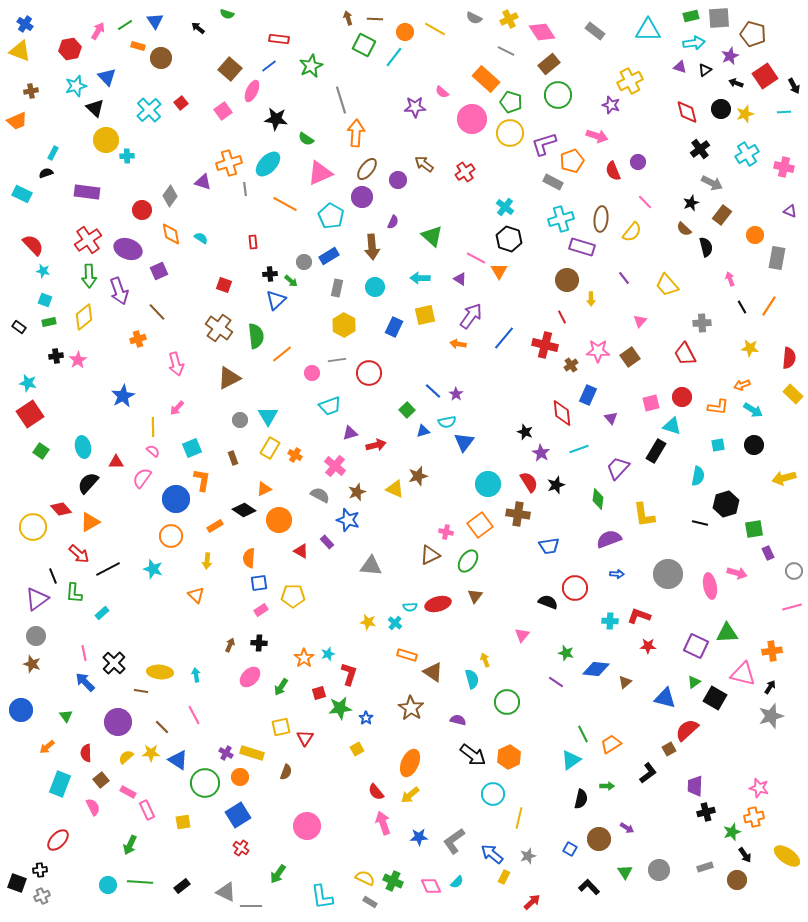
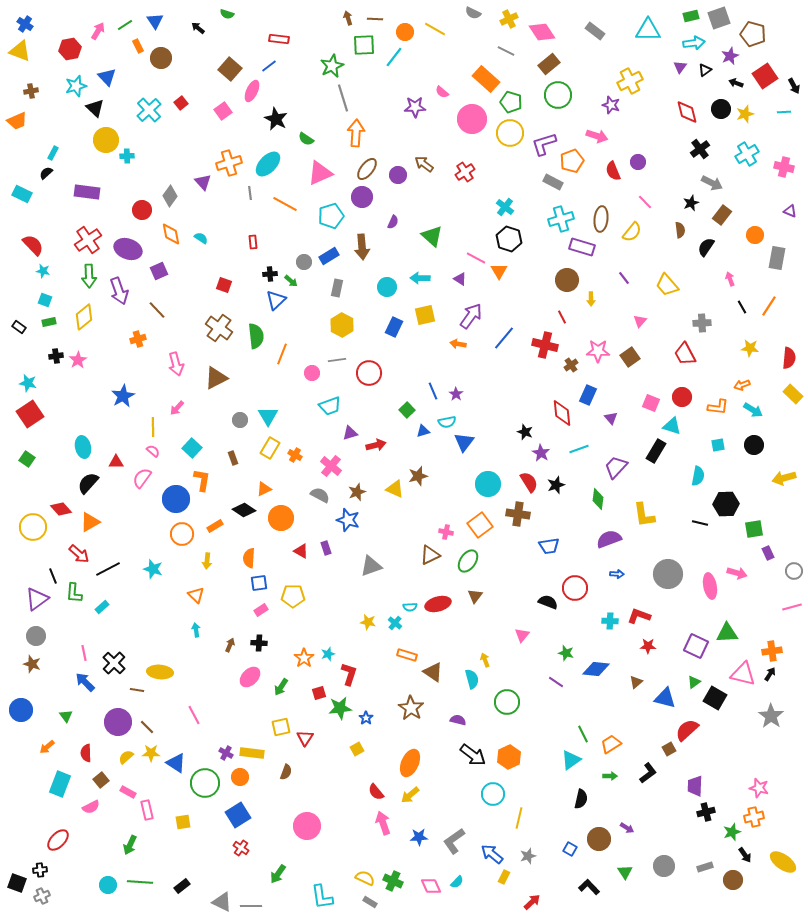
gray semicircle at (474, 18): moved 1 px left, 5 px up
gray square at (719, 18): rotated 15 degrees counterclockwise
green square at (364, 45): rotated 30 degrees counterclockwise
orange rectangle at (138, 46): rotated 48 degrees clockwise
green star at (311, 66): moved 21 px right
purple triangle at (680, 67): rotated 48 degrees clockwise
gray line at (341, 100): moved 2 px right, 2 px up
black star at (276, 119): rotated 20 degrees clockwise
black semicircle at (46, 173): rotated 24 degrees counterclockwise
purple circle at (398, 180): moved 5 px up
purple triangle at (203, 182): rotated 30 degrees clockwise
gray line at (245, 189): moved 5 px right, 4 px down
cyan pentagon at (331, 216): rotated 25 degrees clockwise
brown semicircle at (684, 229): moved 4 px left, 1 px down; rotated 140 degrees counterclockwise
brown arrow at (372, 247): moved 10 px left
black semicircle at (706, 247): rotated 132 degrees counterclockwise
cyan circle at (375, 287): moved 12 px right
brown line at (157, 312): moved 2 px up
yellow hexagon at (344, 325): moved 2 px left
orange line at (282, 354): rotated 30 degrees counterclockwise
brown triangle at (229, 378): moved 13 px left
blue line at (433, 391): rotated 24 degrees clockwise
pink square at (651, 403): rotated 36 degrees clockwise
cyan square at (192, 448): rotated 24 degrees counterclockwise
green square at (41, 451): moved 14 px left, 8 px down
pink cross at (335, 466): moved 4 px left
purple trapezoid at (618, 468): moved 2 px left, 1 px up
black hexagon at (726, 504): rotated 15 degrees clockwise
orange circle at (279, 520): moved 2 px right, 2 px up
orange circle at (171, 536): moved 11 px right, 2 px up
purple rectangle at (327, 542): moved 1 px left, 6 px down; rotated 24 degrees clockwise
gray triangle at (371, 566): rotated 25 degrees counterclockwise
cyan rectangle at (102, 613): moved 6 px up
cyan arrow at (196, 675): moved 45 px up
brown triangle at (625, 682): moved 11 px right
black arrow at (770, 687): moved 13 px up
brown line at (141, 691): moved 4 px left, 1 px up
gray star at (771, 716): rotated 20 degrees counterclockwise
brown line at (162, 727): moved 15 px left
yellow rectangle at (252, 753): rotated 10 degrees counterclockwise
blue triangle at (178, 760): moved 2 px left, 3 px down
green arrow at (607, 786): moved 3 px right, 10 px up
pink semicircle at (93, 807): moved 2 px left; rotated 90 degrees clockwise
pink rectangle at (147, 810): rotated 12 degrees clockwise
yellow ellipse at (787, 856): moved 4 px left, 6 px down
gray circle at (659, 870): moved 5 px right, 4 px up
brown circle at (737, 880): moved 4 px left
gray triangle at (226, 892): moved 4 px left, 10 px down
